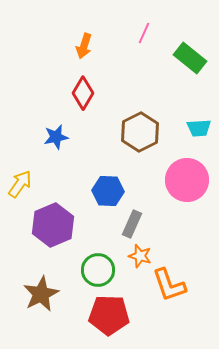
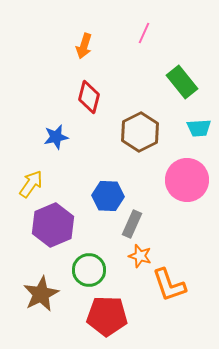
green rectangle: moved 8 px left, 24 px down; rotated 12 degrees clockwise
red diamond: moved 6 px right, 4 px down; rotated 16 degrees counterclockwise
yellow arrow: moved 11 px right
blue hexagon: moved 5 px down
green circle: moved 9 px left
red pentagon: moved 2 px left, 1 px down
